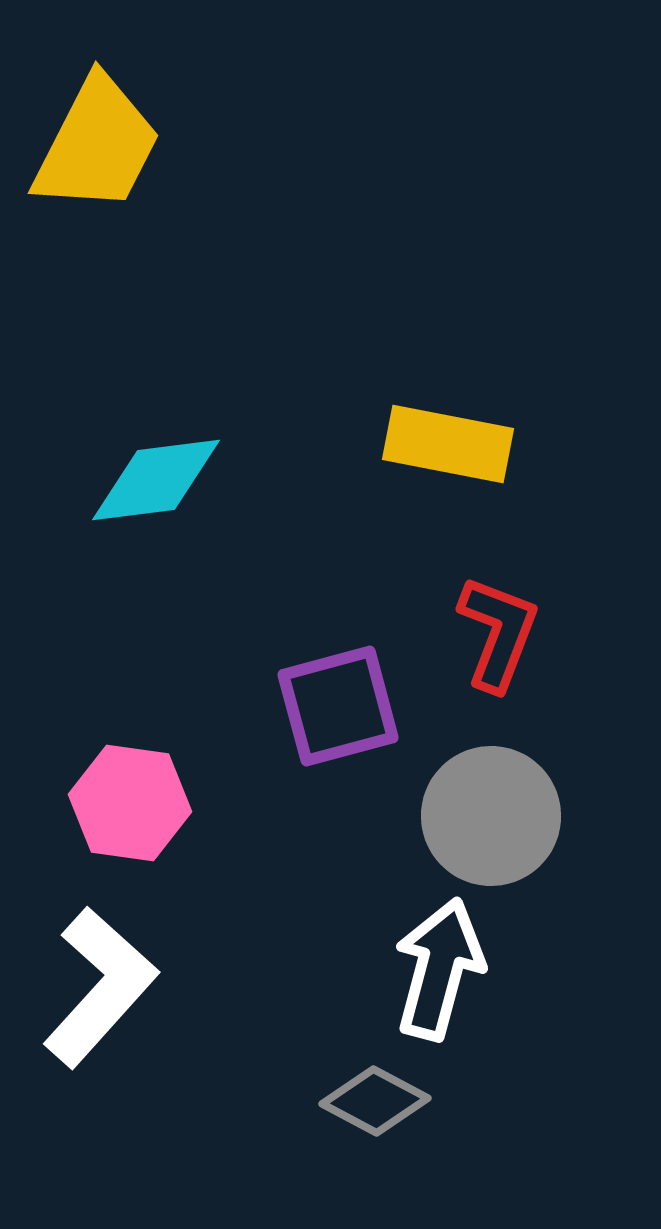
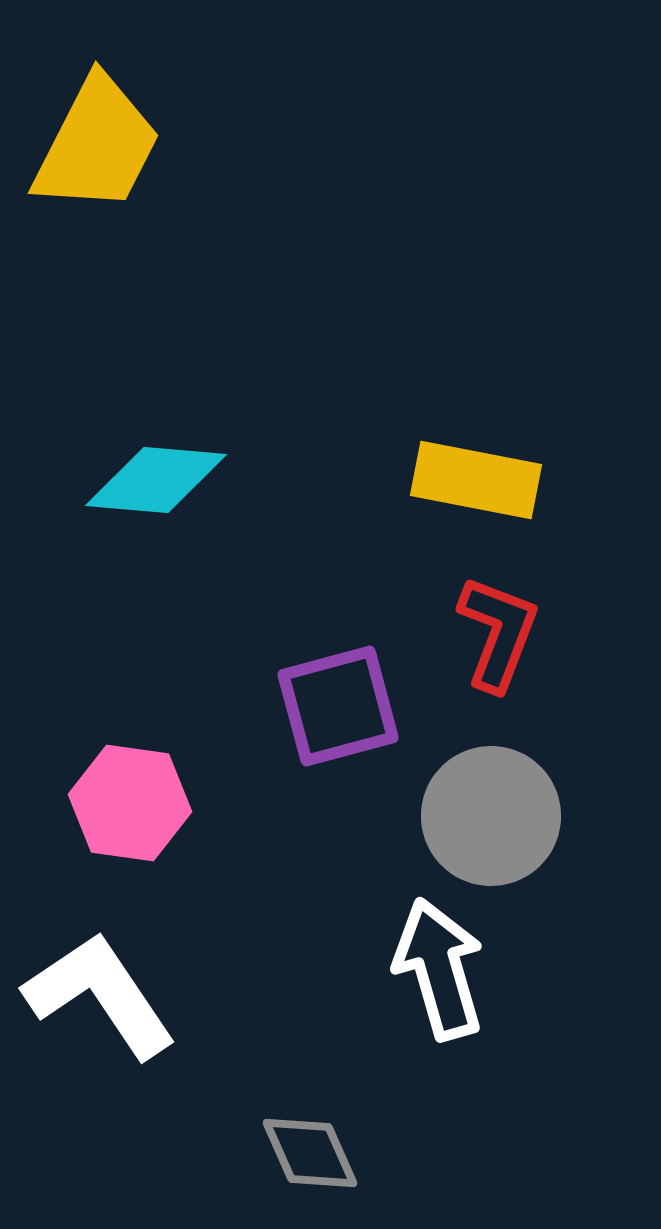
yellow rectangle: moved 28 px right, 36 px down
cyan diamond: rotated 12 degrees clockwise
white arrow: rotated 31 degrees counterclockwise
white L-shape: moved 8 px down; rotated 76 degrees counterclockwise
gray diamond: moved 65 px left, 52 px down; rotated 38 degrees clockwise
